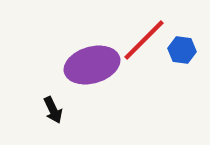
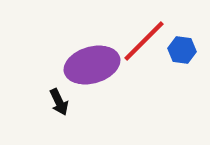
red line: moved 1 px down
black arrow: moved 6 px right, 8 px up
